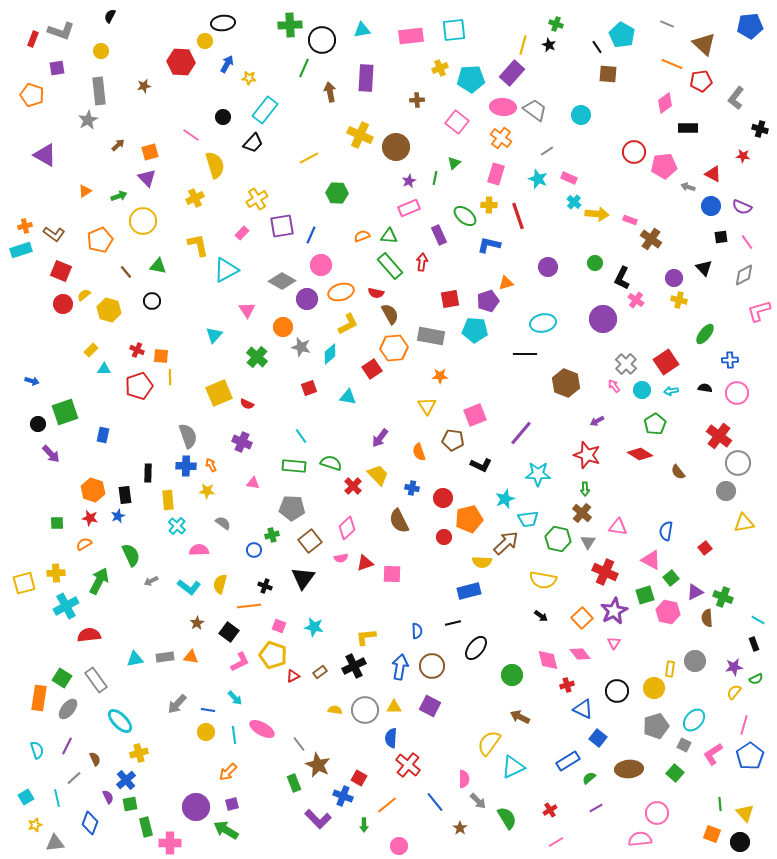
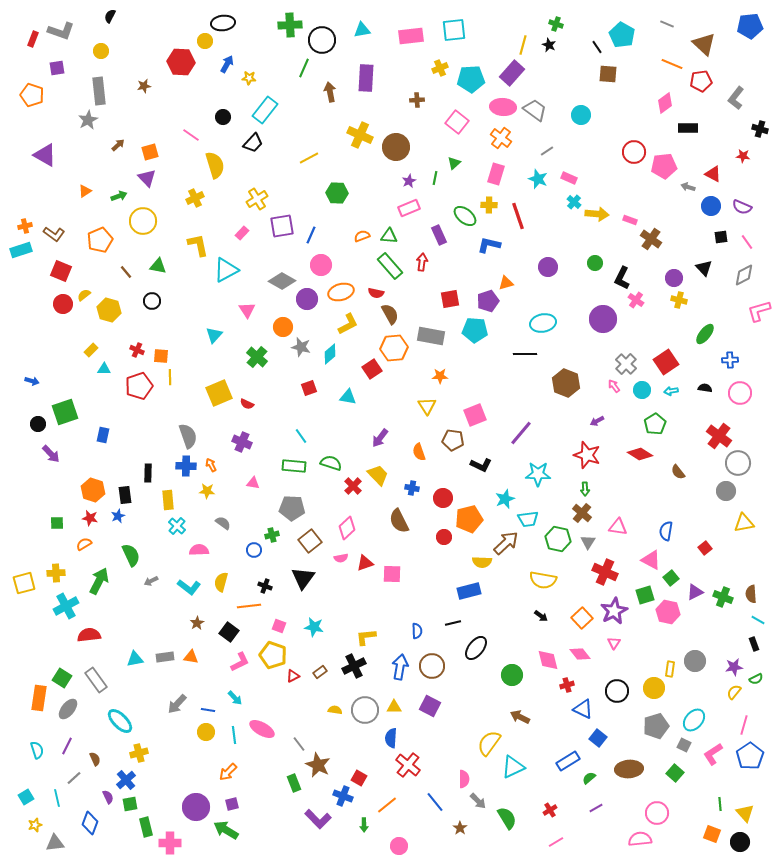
pink circle at (737, 393): moved 3 px right
yellow semicircle at (220, 584): moved 1 px right, 2 px up
brown semicircle at (707, 618): moved 44 px right, 24 px up
